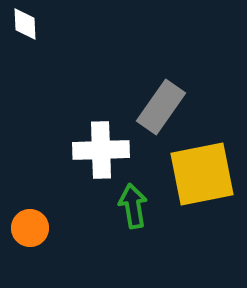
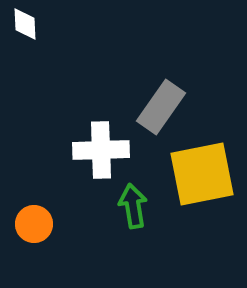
orange circle: moved 4 px right, 4 px up
